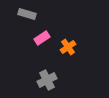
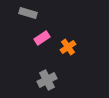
gray rectangle: moved 1 px right, 1 px up
